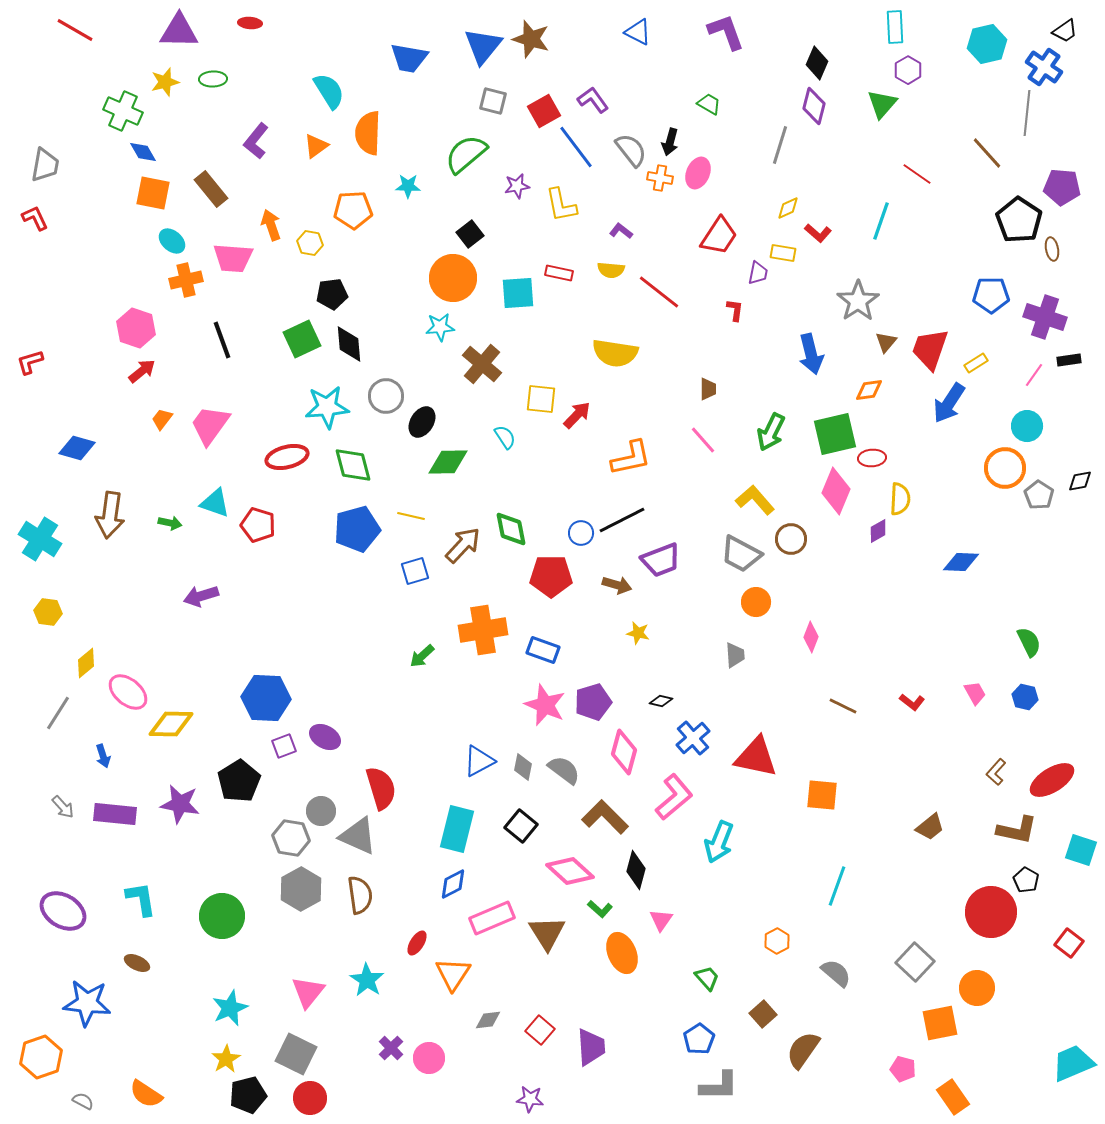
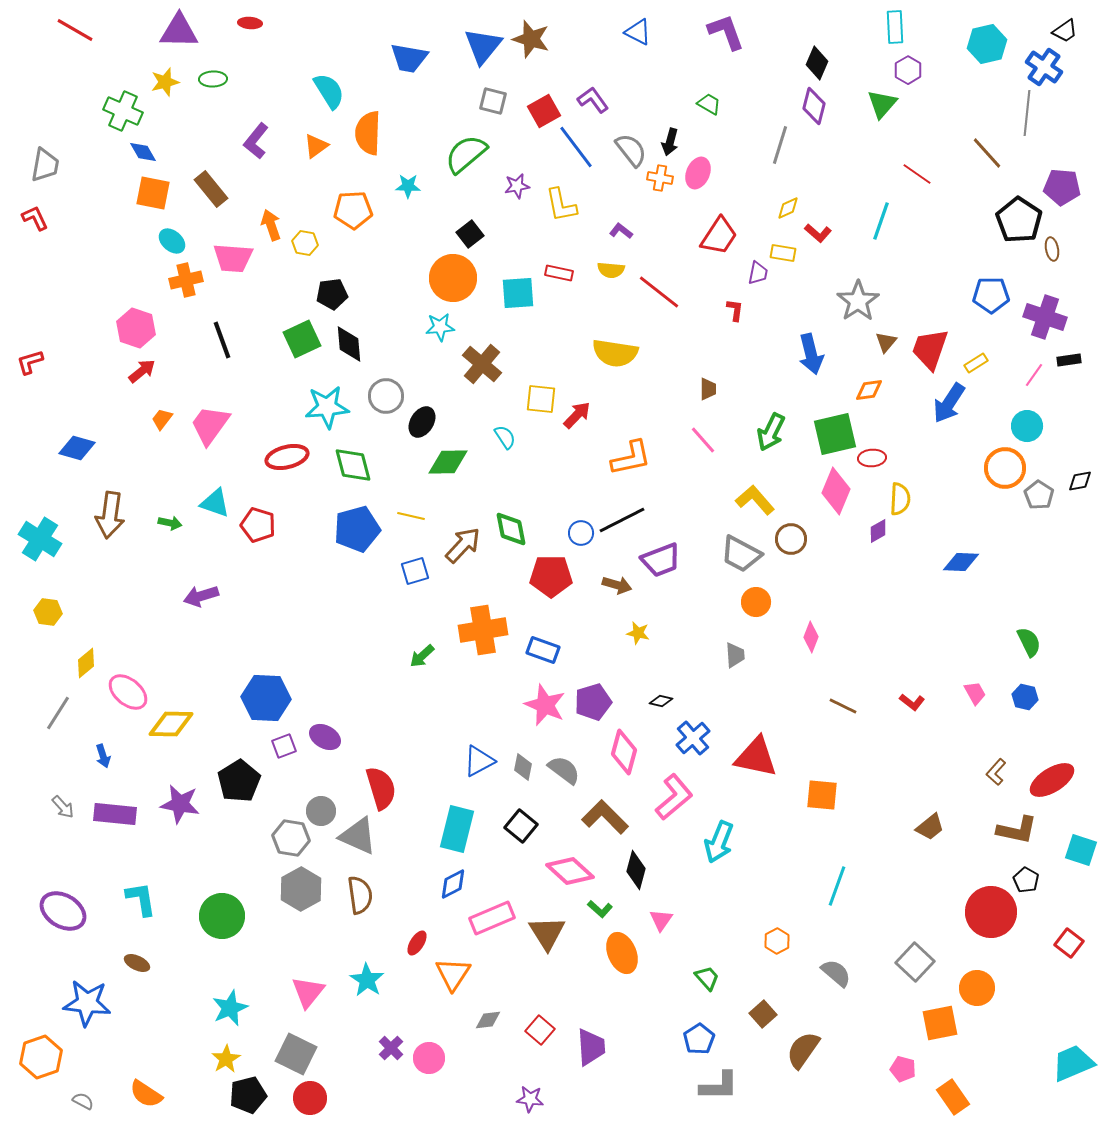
yellow hexagon at (310, 243): moved 5 px left
